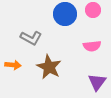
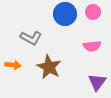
pink circle: moved 2 px down
